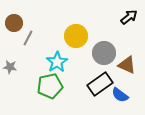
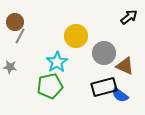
brown circle: moved 1 px right, 1 px up
gray line: moved 8 px left, 2 px up
brown triangle: moved 2 px left, 1 px down
black rectangle: moved 4 px right, 3 px down; rotated 20 degrees clockwise
